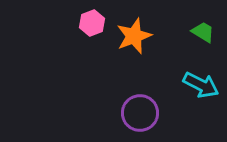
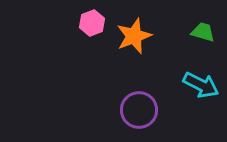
green trapezoid: rotated 15 degrees counterclockwise
purple circle: moved 1 px left, 3 px up
